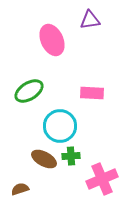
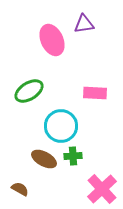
purple triangle: moved 6 px left, 4 px down
pink rectangle: moved 3 px right
cyan circle: moved 1 px right
green cross: moved 2 px right
pink cross: moved 10 px down; rotated 20 degrees counterclockwise
brown semicircle: rotated 48 degrees clockwise
